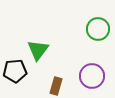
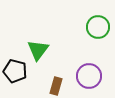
green circle: moved 2 px up
black pentagon: rotated 20 degrees clockwise
purple circle: moved 3 px left
